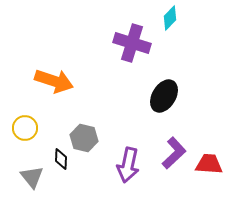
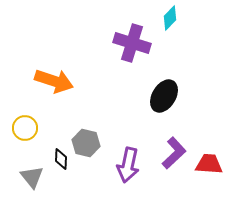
gray hexagon: moved 2 px right, 5 px down
